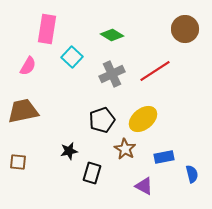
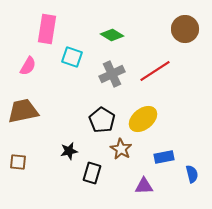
cyan square: rotated 25 degrees counterclockwise
black pentagon: rotated 20 degrees counterclockwise
brown star: moved 4 px left
purple triangle: rotated 30 degrees counterclockwise
